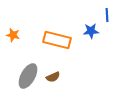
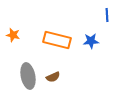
blue star: moved 10 px down
gray ellipse: rotated 40 degrees counterclockwise
